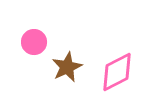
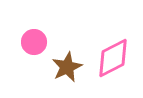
pink diamond: moved 4 px left, 14 px up
